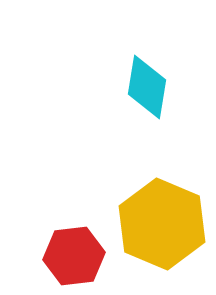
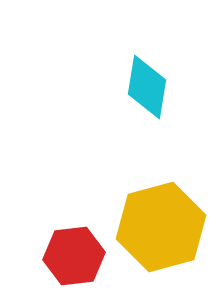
yellow hexagon: moved 1 px left, 3 px down; rotated 22 degrees clockwise
